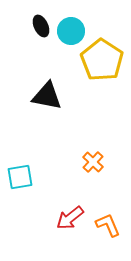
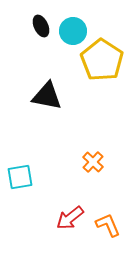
cyan circle: moved 2 px right
